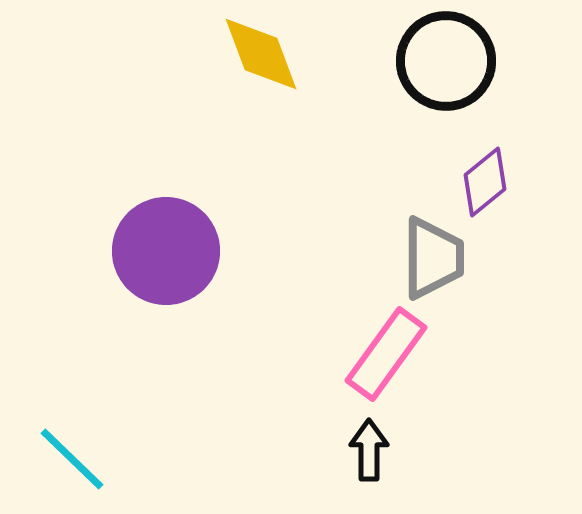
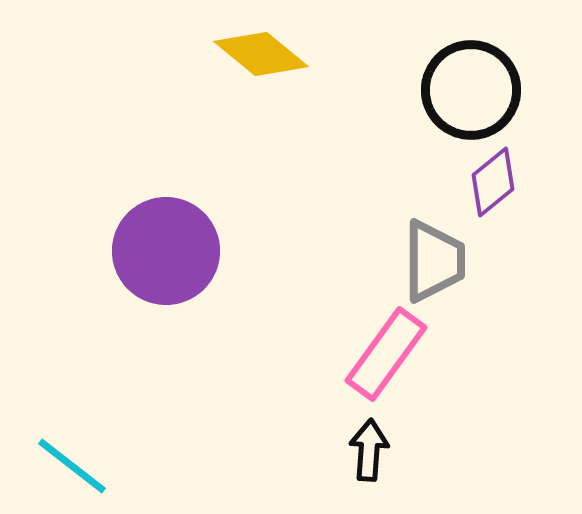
yellow diamond: rotated 30 degrees counterclockwise
black circle: moved 25 px right, 29 px down
purple diamond: moved 8 px right
gray trapezoid: moved 1 px right, 3 px down
black arrow: rotated 4 degrees clockwise
cyan line: moved 7 px down; rotated 6 degrees counterclockwise
